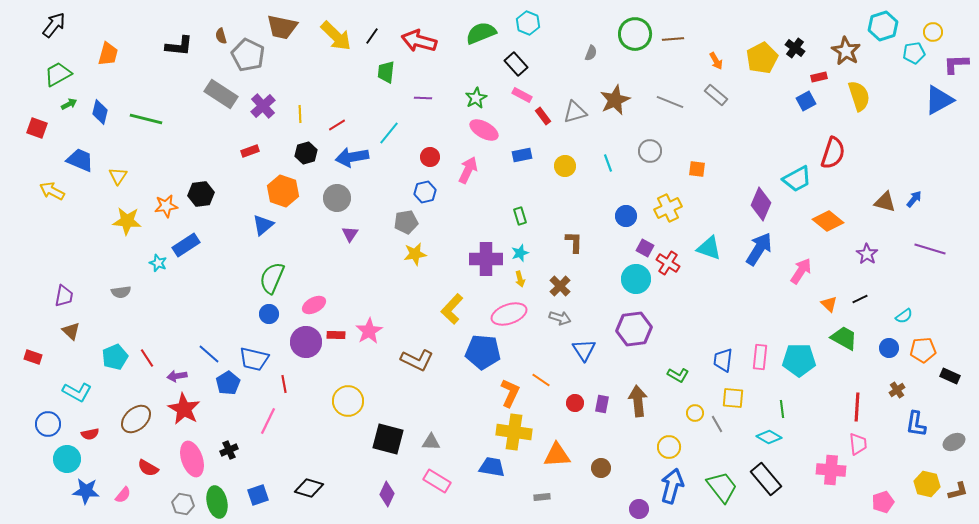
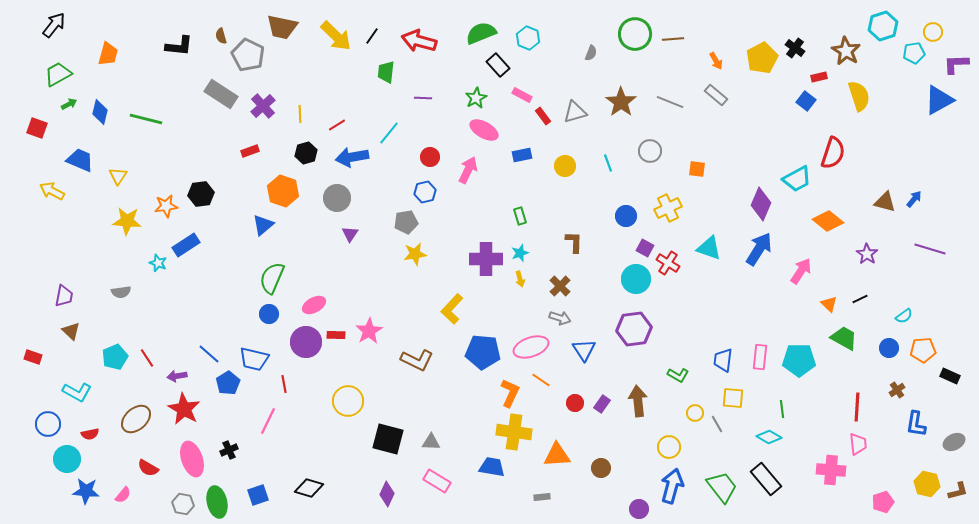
cyan hexagon at (528, 23): moved 15 px down
black rectangle at (516, 64): moved 18 px left, 1 px down
brown star at (615, 100): moved 6 px right, 2 px down; rotated 12 degrees counterclockwise
blue square at (806, 101): rotated 24 degrees counterclockwise
pink ellipse at (509, 314): moved 22 px right, 33 px down
purple rectangle at (602, 404): rotated 24 degrees clockwise
